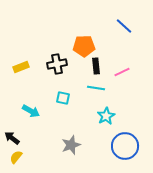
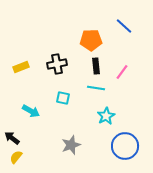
orange pentagon: moved 7 px right, 6 px up
pink line: rotated 28 degrees counterclockwise
